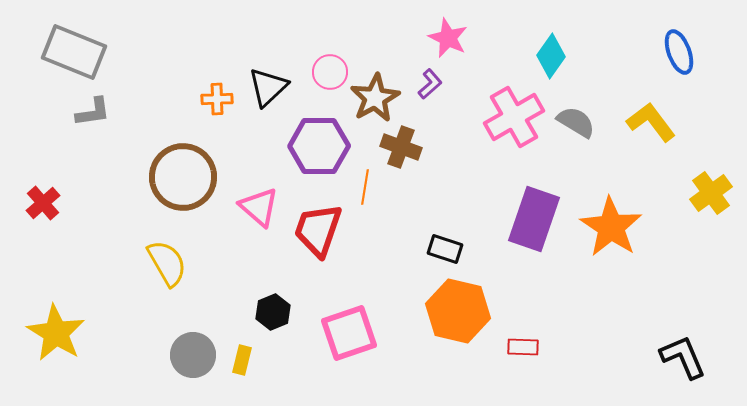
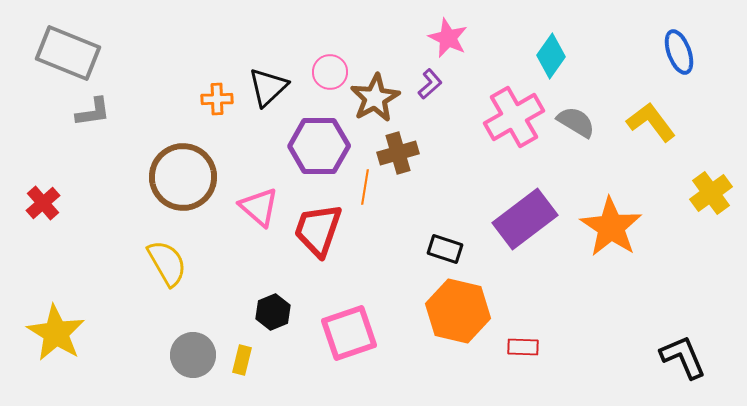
gray rectangle: moved 6 px left, 1 px down
brown cross: moved 3 px left, 6 px down; rotated 36 degrees counterclockwise
purple rectangle: moved 9 px left; rotated 34 degrees clockwise
